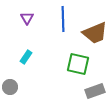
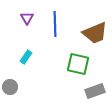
blue line: moved 8 px left, 5 px down
